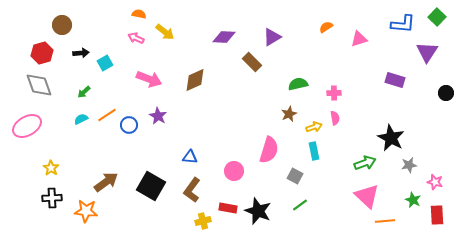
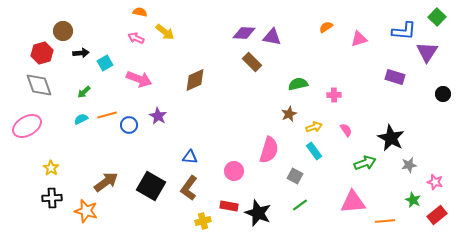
orange semicircle at (139, 14): moved 1 px right, 2 px up
blue L-shape at (403, 24): moved 1 px right, 7 px down
brown circle at (62, 25): moved 1 px right, 6 px down
purple diamond at (224, 37): moved 20 px right, 4 px up
purple triangle at (272, 37): rotated 42 degrees clockwise
pink arrow at (149, 79): moved 10 px left
purple rectangle at (395, 80): moved 3 px up
pink cross at (334, 93): moved 2 px down
black circle at (446, 93): moved 3 px left, 1 px down
orange line at (107, 115): rotated 18 degrees clockwise
pink semicircle at (335, 118): moved 11 px right, 12 px down; rotated 24 degrees counterclockwise
cyan rectangle at (314, 151): rotated 24 degrees counterclockwise
brown L-shape at (192, 190): moved 3 px left, 2 px up
pink triangle at (367, 196): moved 14 px left, 6 px down; rotated 48 degrees counterclockwise
red rectangle at (228, 208): moved 1 px right, 2 px up
orange star at (86, 211): rotated 10 degrees clockwise
black star at (258, 211): moved 2 px down
red rectangle at (437, 215): rotated 54 degrees clockwise
